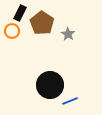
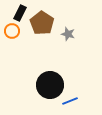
gray star: rotated 16 degrees counterclockwise
